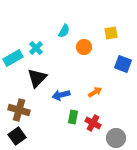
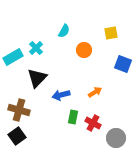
orange circle: moved 3 px down
cyan rectangle: moved 1 px up
